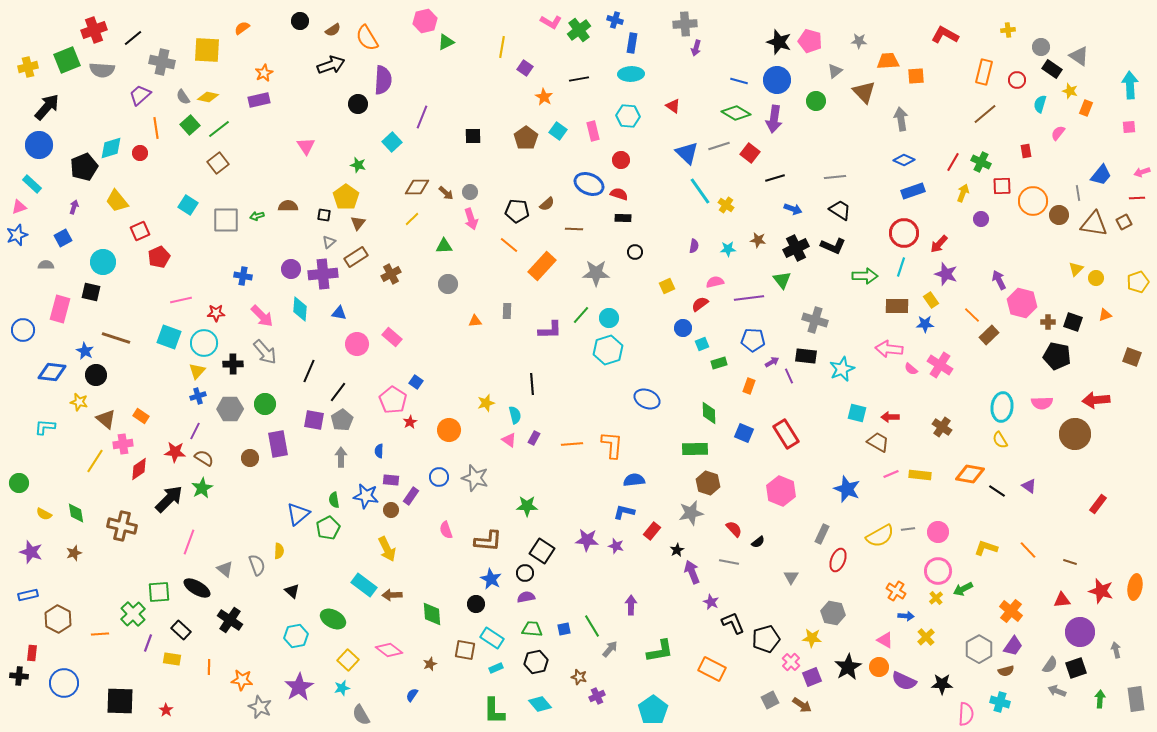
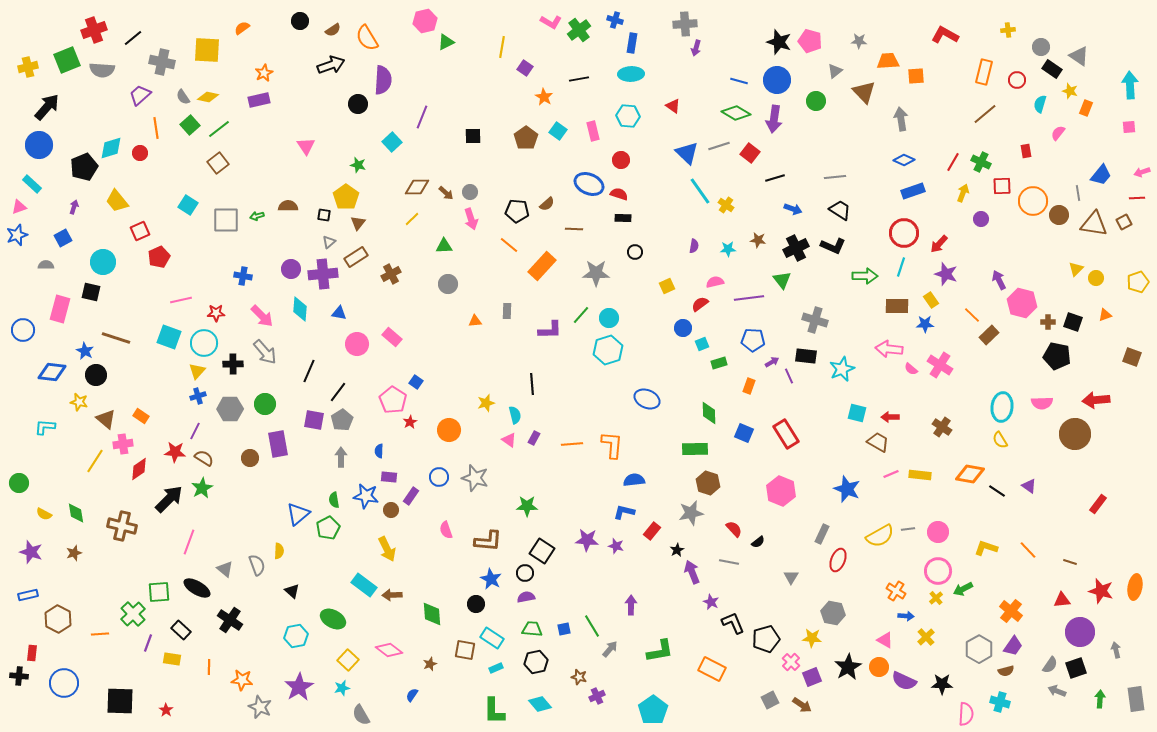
purple rectangle at (391, 480): moved 2 px left, 3 px up
